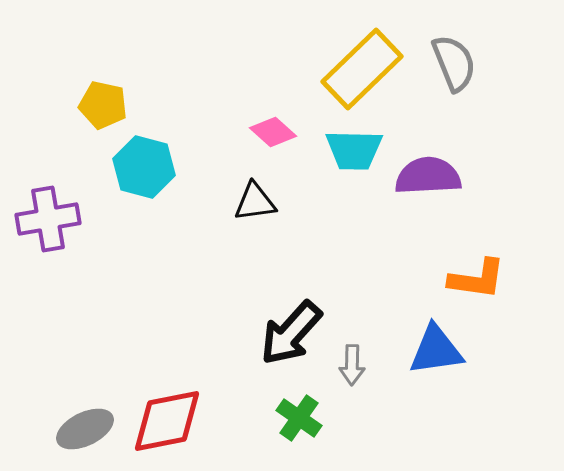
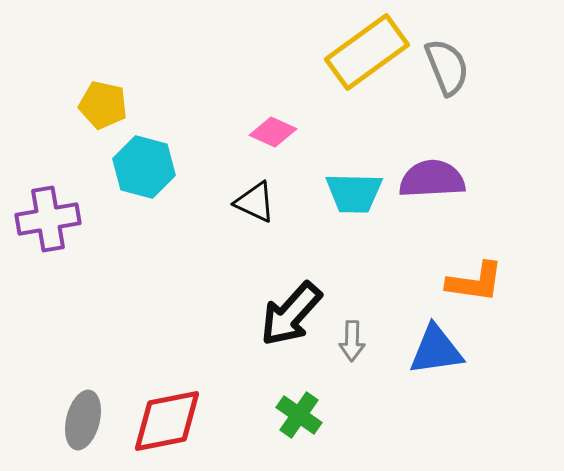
gray semicircle: moved 7 px left, 4 px down
yellow rectangle: moved 5 px right, 17 px up; rotated 8 degrees clockwise
pink diamond: rotated 18 degrees counterclockwise
cyan trapezoid: moved 43 px down
purple semicircle: moved 4 px right, 3 px down
black triangle: rotated 33 degrees clockwise
orange L-shape: moved 2 px left, 3 px down
black arrow: moved 19 px up
gray arrow: moved 24 px up
green cross: moved 3 px up
gray ellipse: moved 2 px left, 9 px up; rotated 50 degrees counterclockwise
